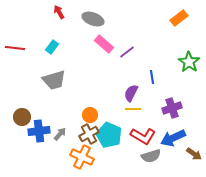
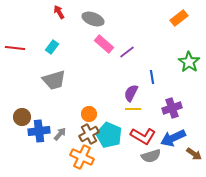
orange circle: moved 1 px left, 1 px up
